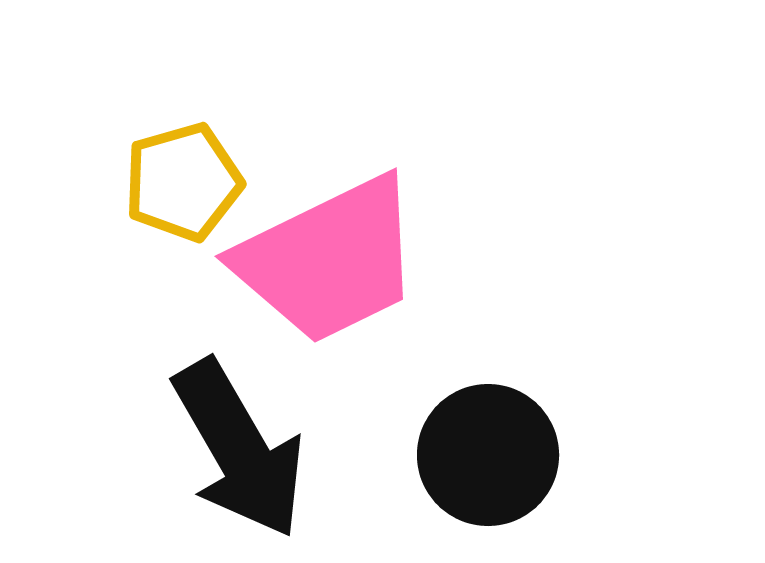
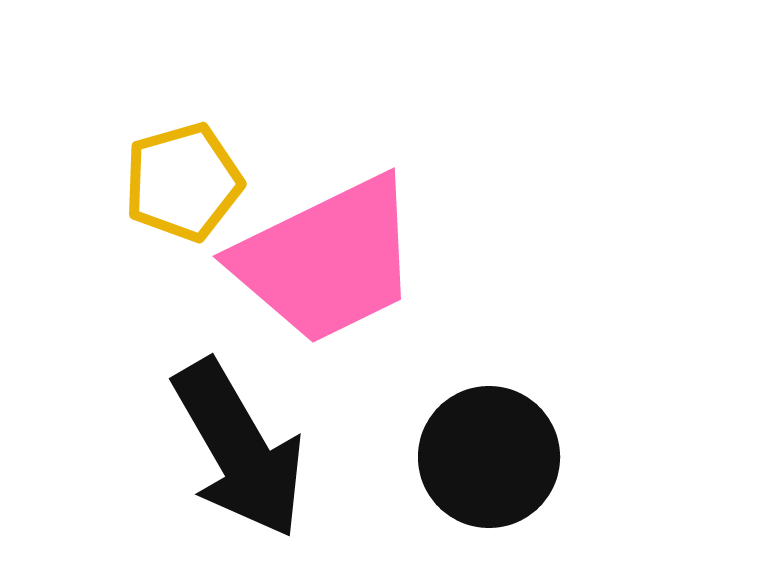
pink trapezoid: moved 2 px left
black circle: moved 1 px right, 2 px down
